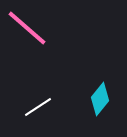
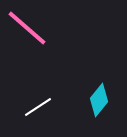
cyan diamond: moved 1 px left, 1 px down
